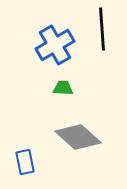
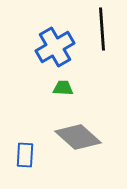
blue cross: moved 2 px down
blue rectangle: moved 7 px up; rotated 15 degrees clockwise
